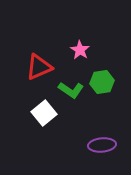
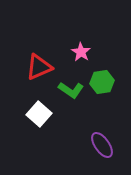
pink star: moved 1 px right, 2 px down
white square: moved 5 px left, 1 px down; rotated 10 degrees counterclockwise
purple ellipse: rotated 60 degrees clockwise
